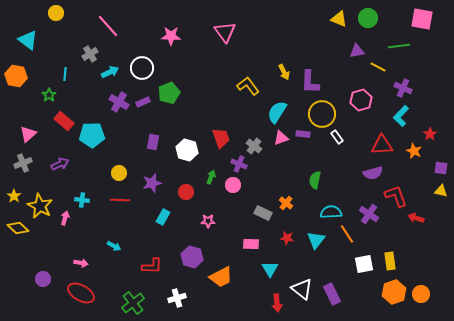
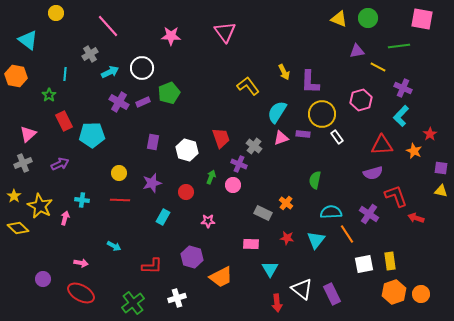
red rectangle at (64, 121): rotated 24 degrees clockwise
